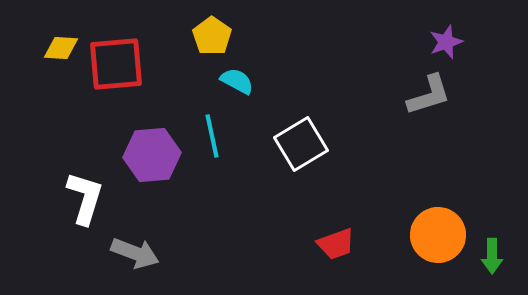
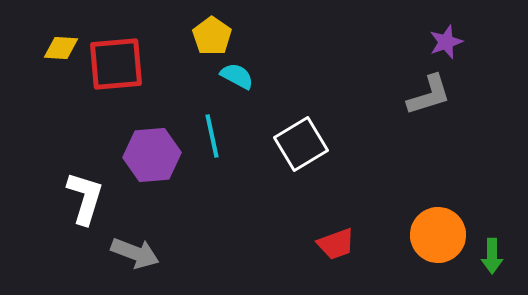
cyan semicircle: moved 5 px up
